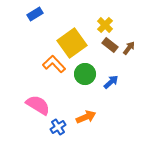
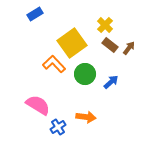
orange arrow: rotated 30 degrees clockwise
